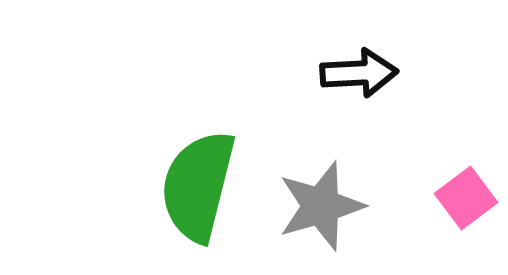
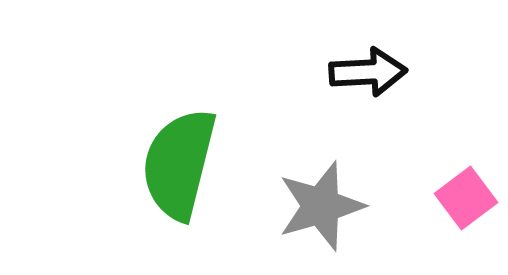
black arrow: moved 9 px right, 1 px up
green semicircle: moved 19 px left, 22 px up
